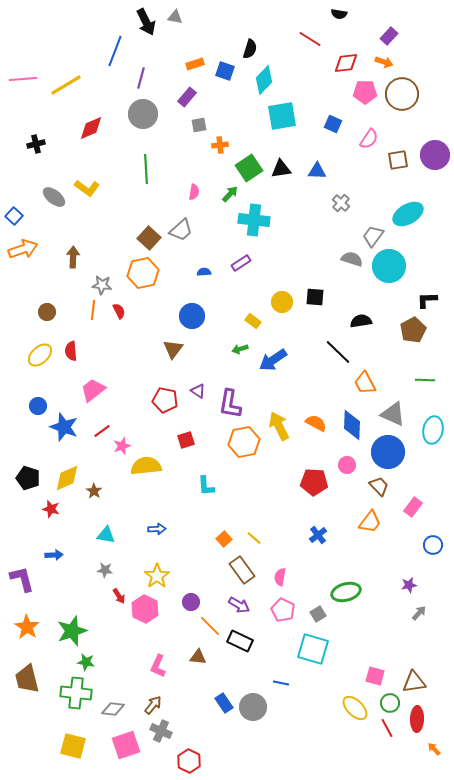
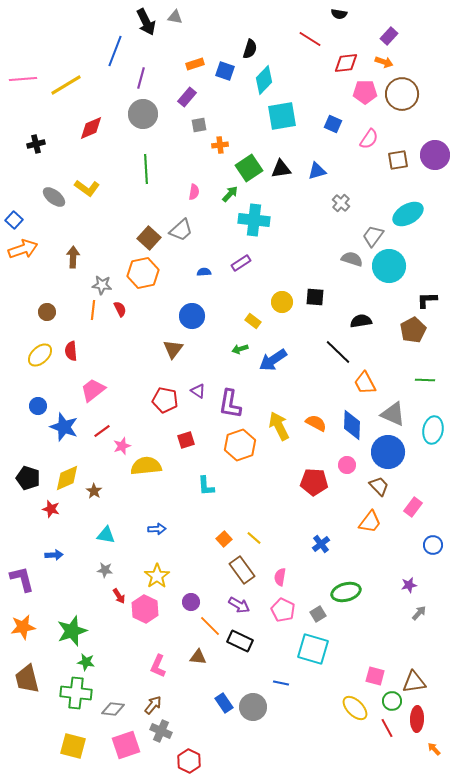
blue triangle at (317, 171): rotated 18 degrees counterclockwise
blue square at (14, 216): moved 4 px down
red semicircle at (119, 311): moved 1 px right, 2 px up
orange hexagon at (244, 442): moved 4 px left, 3 px down; rotated 8 degrees counterclockwise
blue cross at (318, 535): moved 3 px right, 9 px down
orange star at (27, 627): moved 4 px left; rotated 30 degrees clockwise
green circle at (390, 703): moved 2 px right, 2 px up
